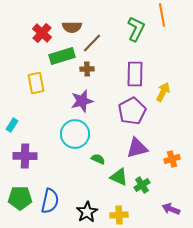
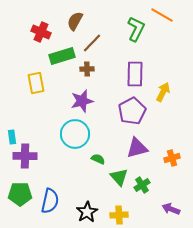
orange line: rotated 50 degrees counterclockwise
brown semicircle: moved 3 px right, 6 px up; rotated 120 degrees clockwise
red cross: moved 1 px left, 1 px up; rotated 18 degrees counterclockwise
cyan rectangle: moved 12 px down; rotated 40 degrees counterclockwise
orange cross: moved 1 px up
green triangle: rotated 24 degrees clockwise
green pentagon: moved 4 px up
